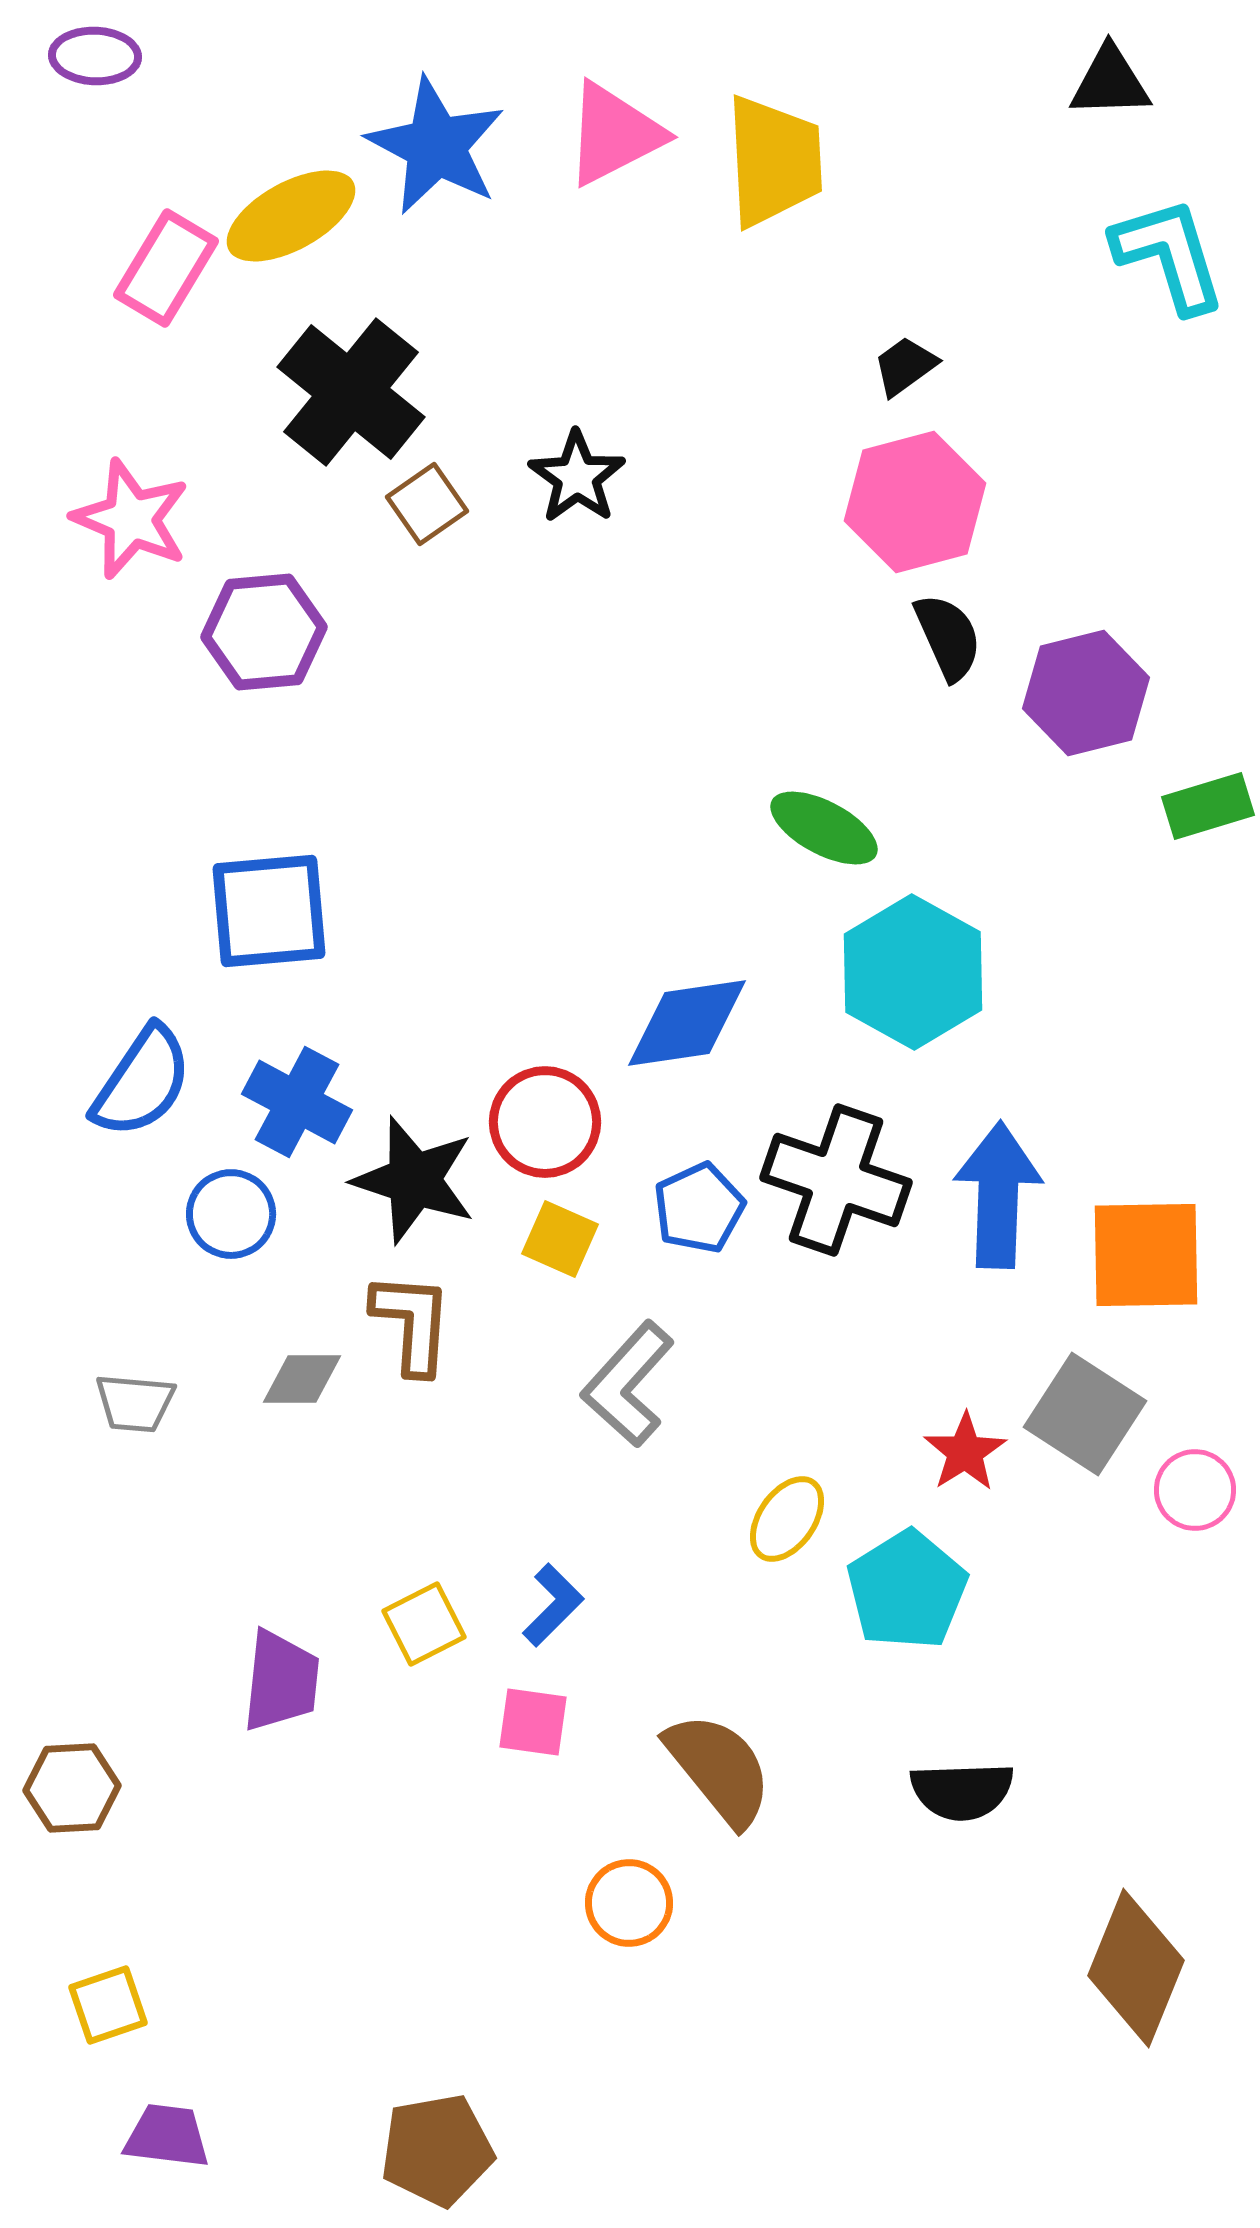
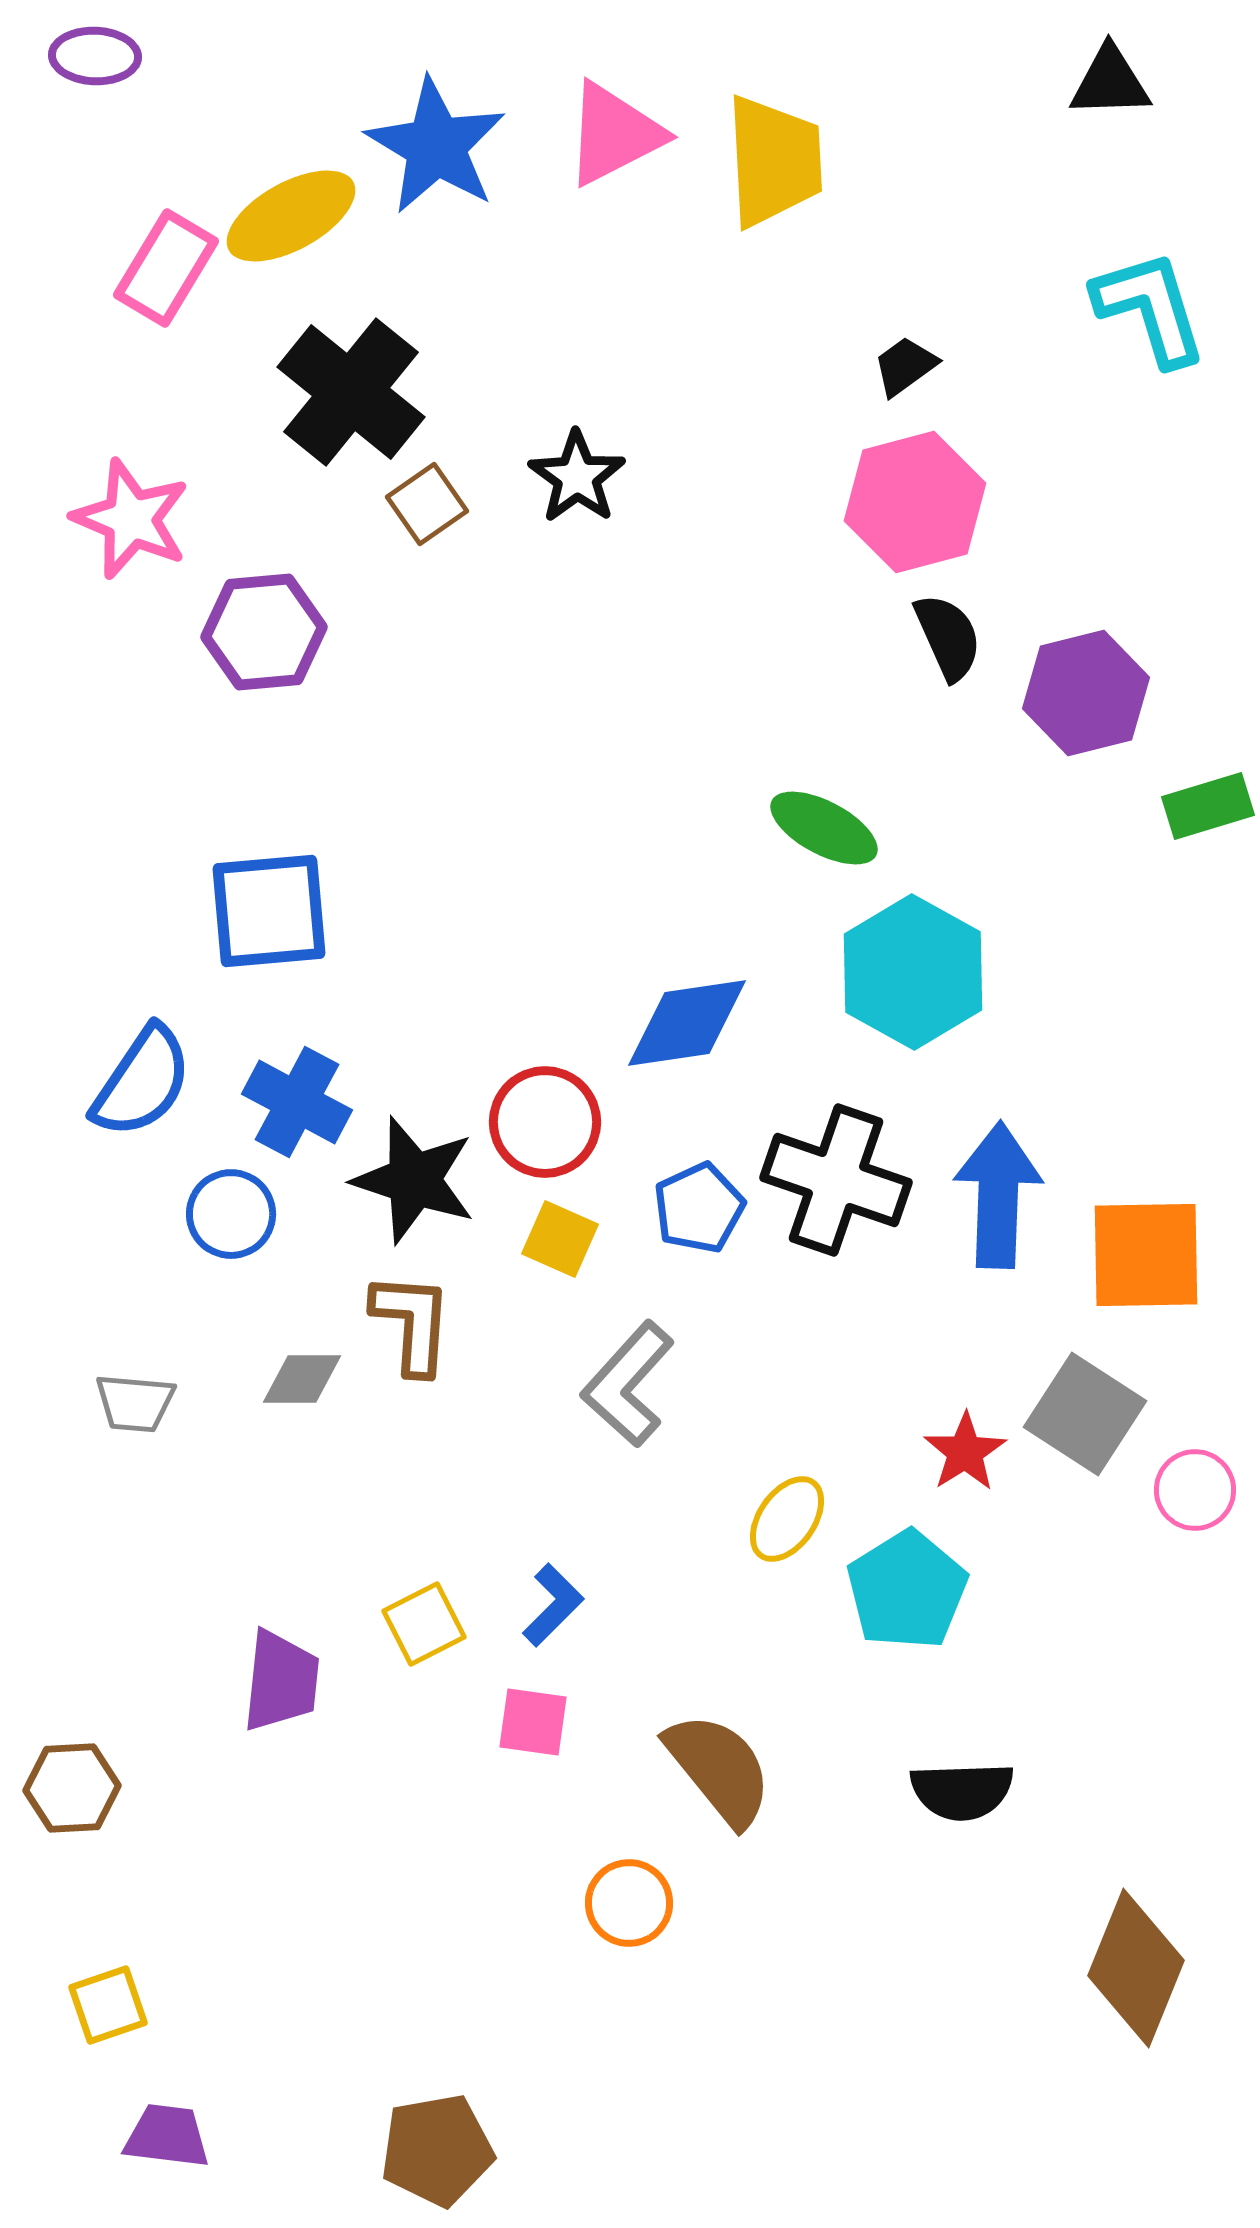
blue star at (436, 146): rotated 3 degrees clockwise
cyan L-shape at (1169, 255): moved 19 px left, 53 px down
